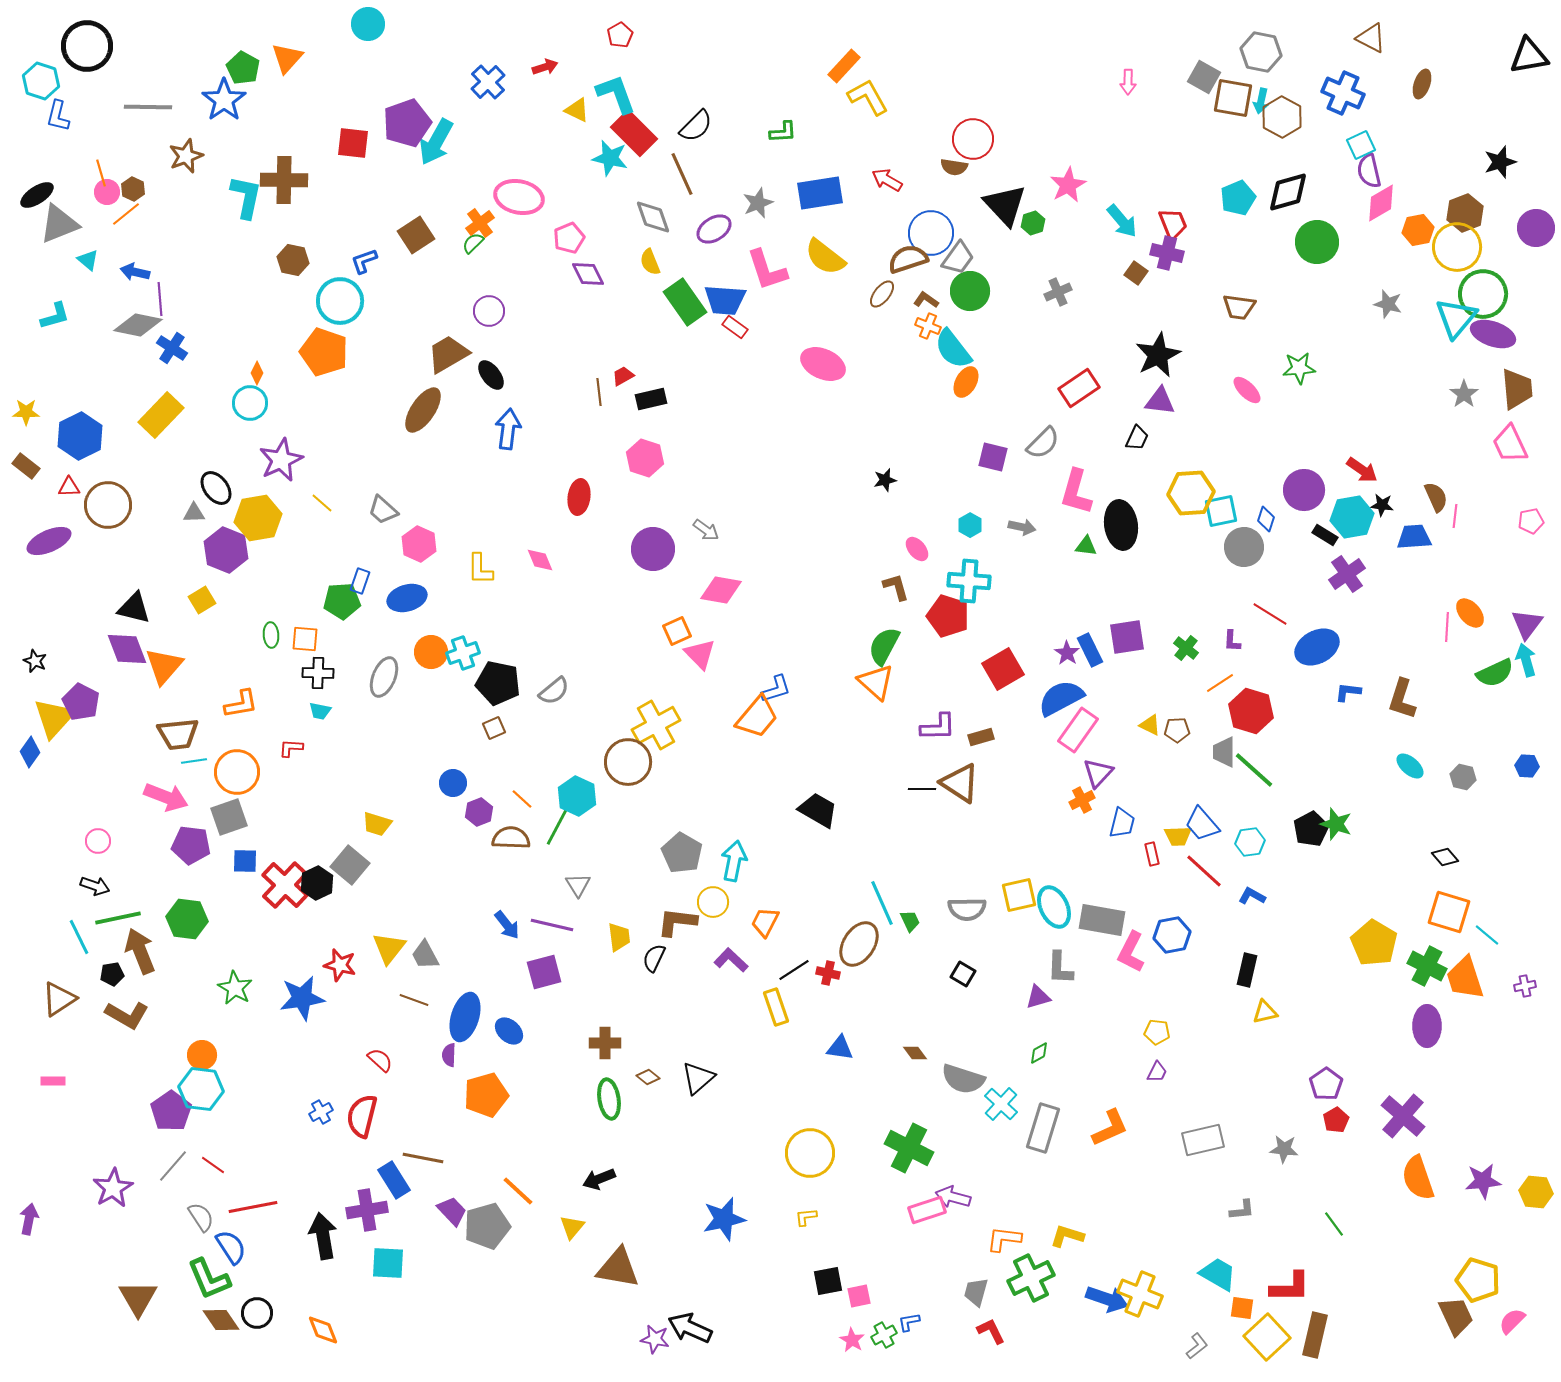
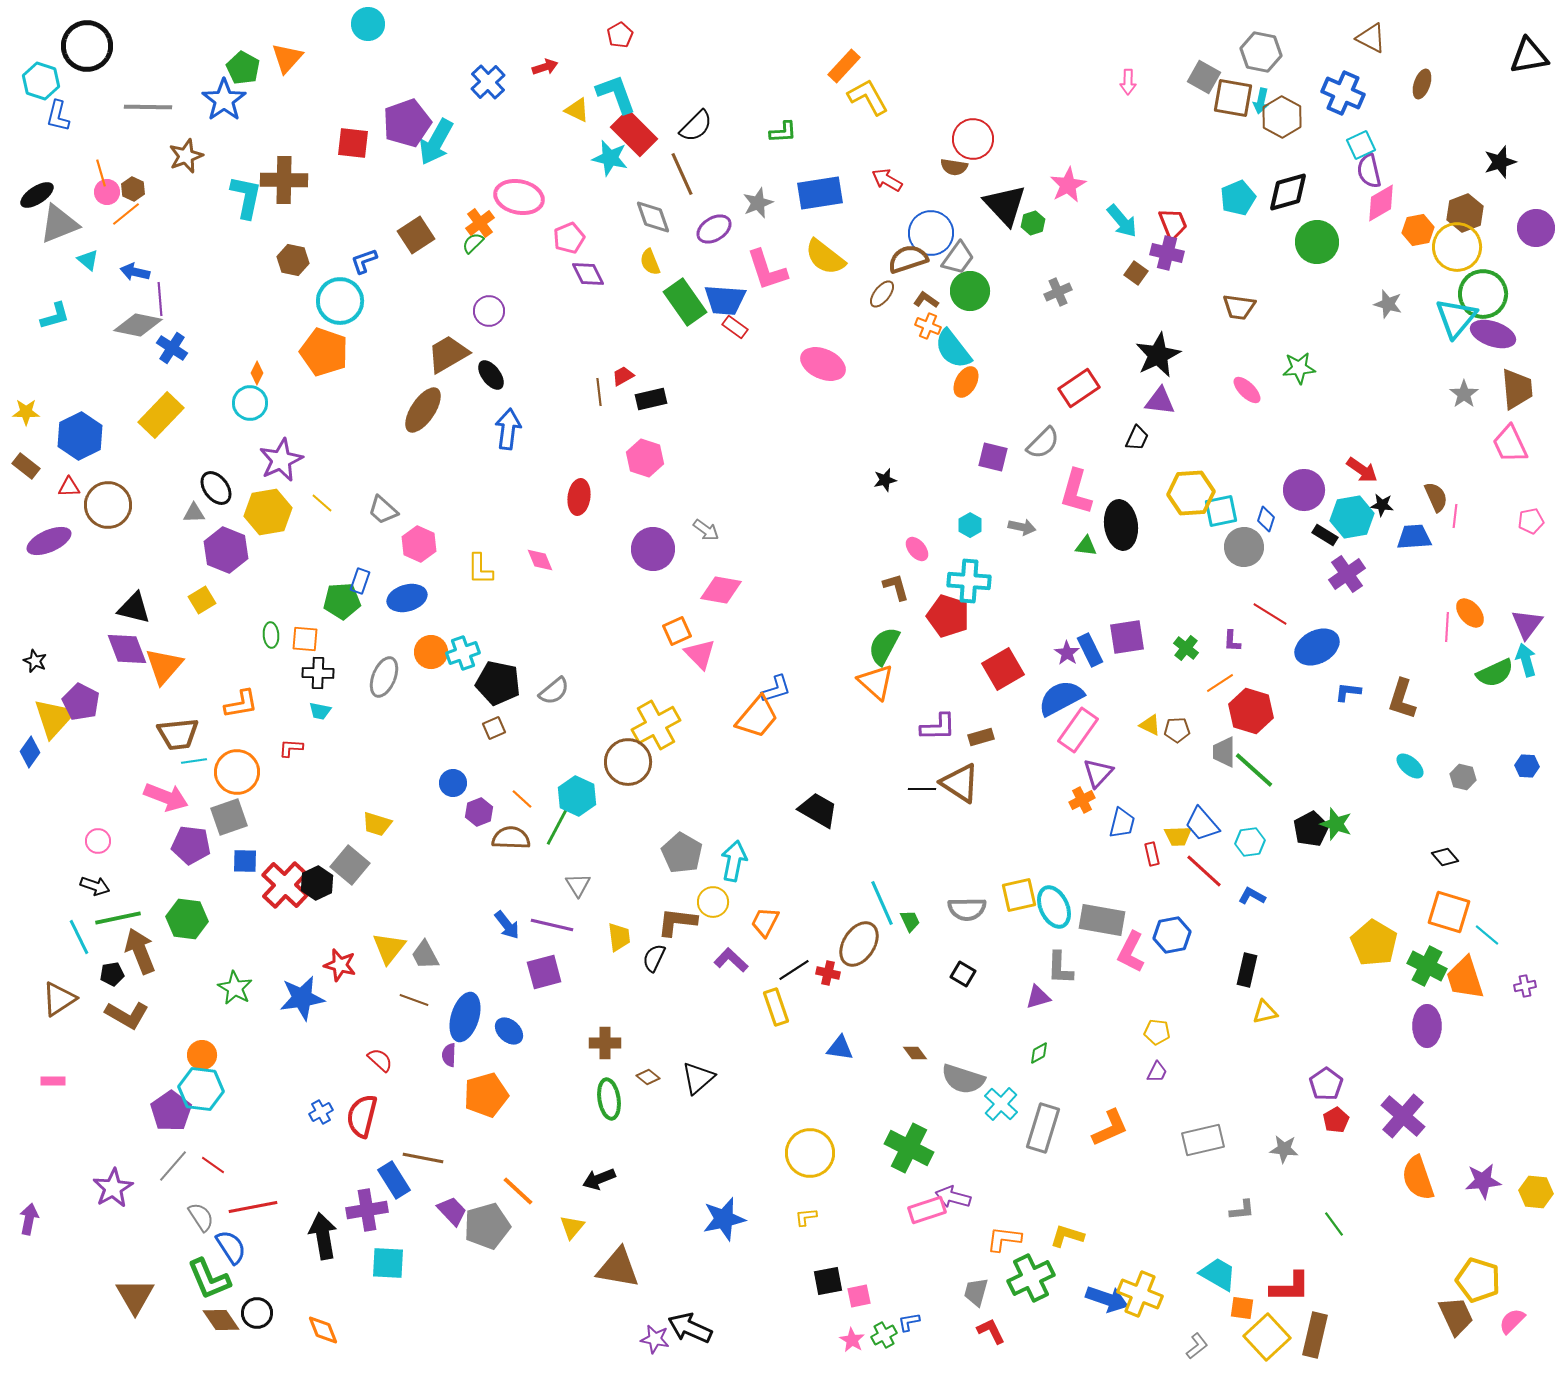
yellow hexagon at (258, 518): moved 10 px right, 6 px up
brown triangle at (138, 1298): moved 3 px left, 2 px up
